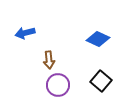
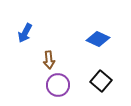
blue arrow: rotated 48 degrees counterclockwise
